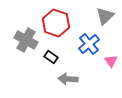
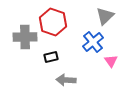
red hexagon: moved 3 px left, 1 px up
gray cross: moved 1 px left, 3 px up; rotated 30 degrees counterclockwise
blue cross: moved 4 px right, 2 px up
black rectangle: rotated 48 degrees counterclockwise
gray arrow: moved 2 px left, 1 px down
